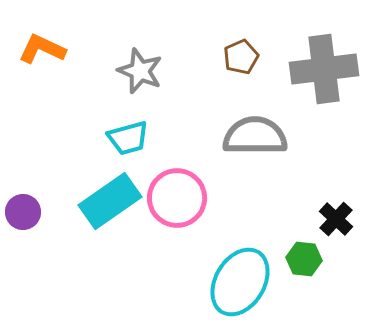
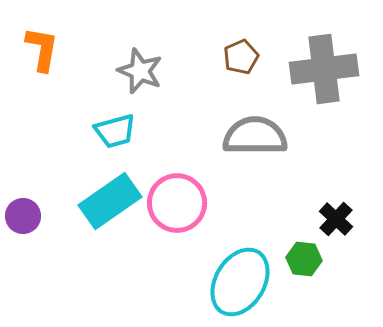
orange L-shape: rotated 75 degrees clockwise
cyan trapezoid: moved 13 px left, 7 px up
pink circle: moved 5 px down
purple circle: moved 4 px down
